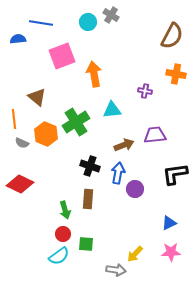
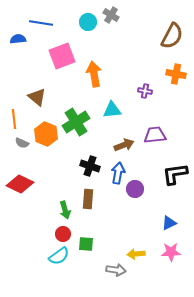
yellow arrow: moved 1 px right; rotated 42 degrees clockwise
